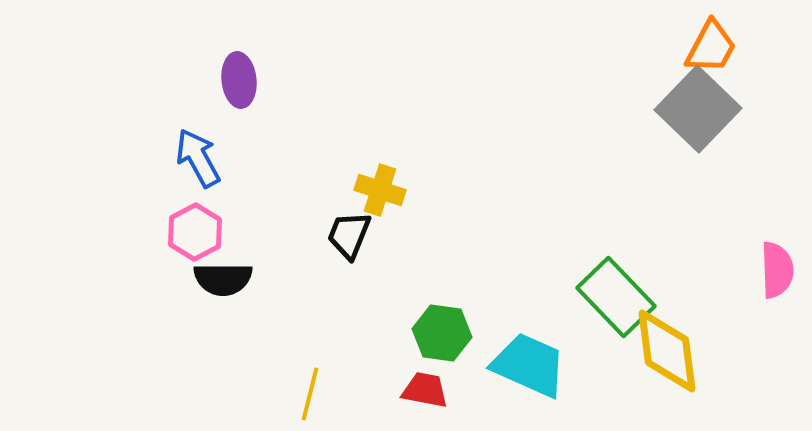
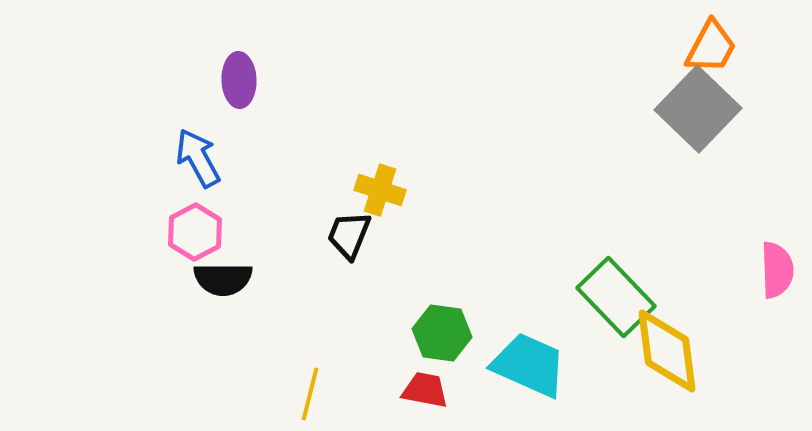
purple ellipse: rotated 4 degrees clockwise
